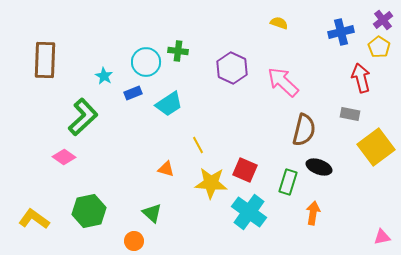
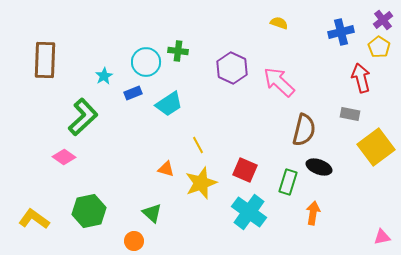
cyan star: rotated 12 degrees clockwise
pink arrow: moved 4 px left
yellow star: moved 10 px left; rotated 24 degrees counterclockwise
